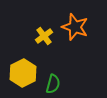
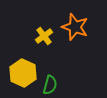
yellow hexagon: rotated 8 degrees counterclockwise
green semicircle: moved 3 px left, 1 px down
